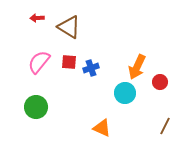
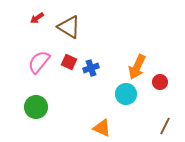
red arrow: rotated 32 degrees counterclockwise
red square: rotated 21 degrees clockwise
cyan circle: moved 1 px right, 1 px down
